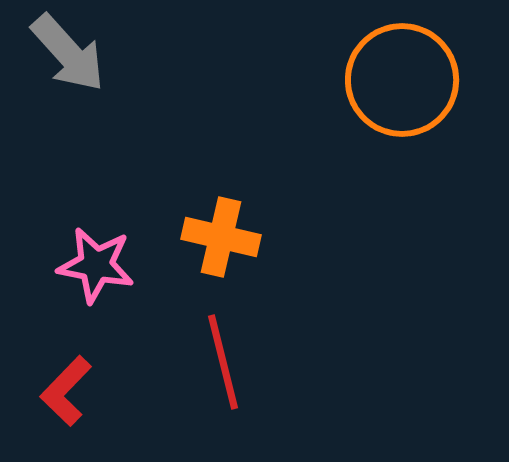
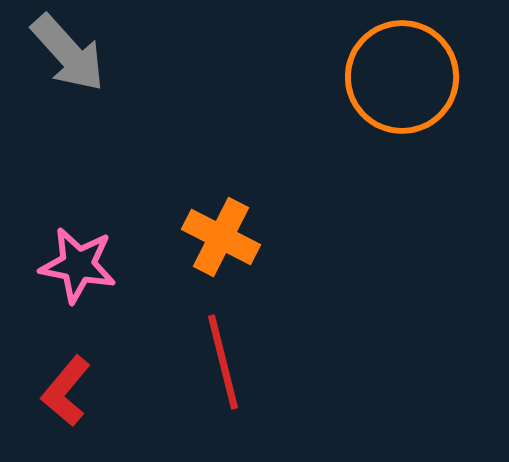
orange circle: moved 3 px up
orange cross: rotated 14 degrees clockwise
pink star: moved 18 px left
red L-shape: rotated 4 degrees counterclockwise
